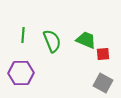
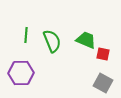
green line: moved 3 px right
red square: rotated 16 degrees clockwise
